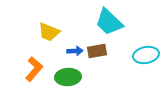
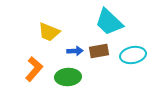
brown rectangle: moved 2 px right
cyan ellipse: moved 13 px left
